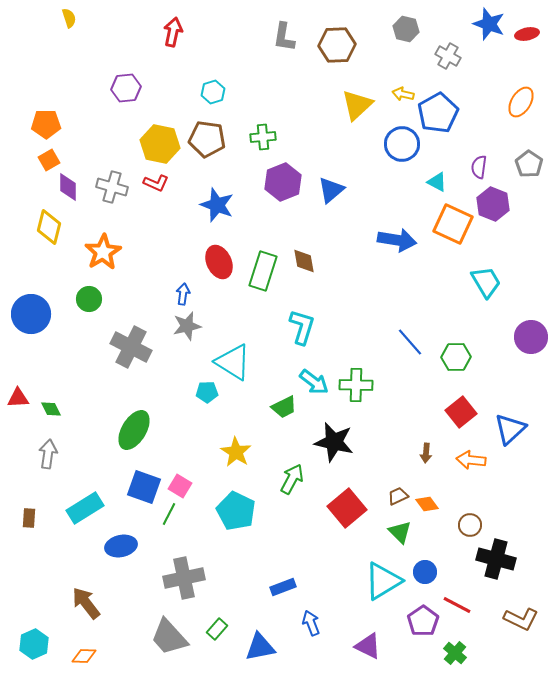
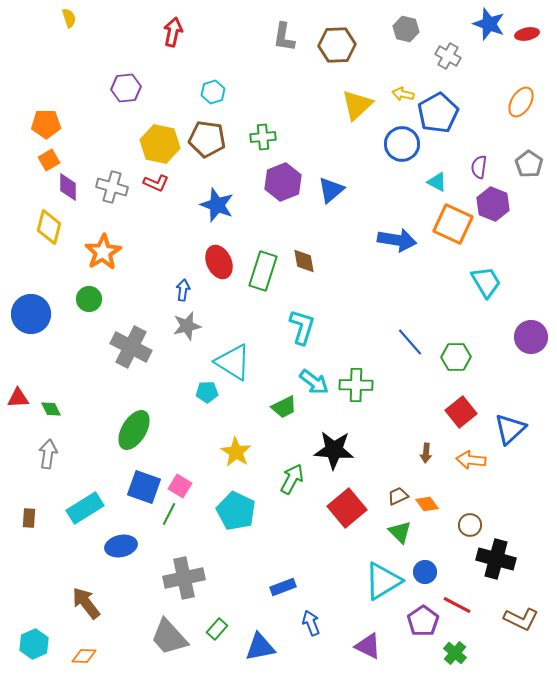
blue arrow at (183, 294): moved 4 px up
black star at (334, 442): moved 8 px down; rotated 9 degrees counterclockwise
